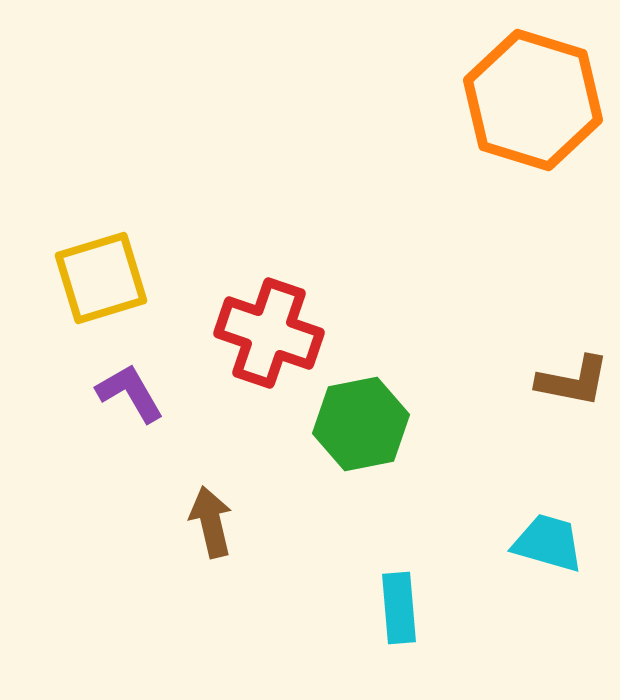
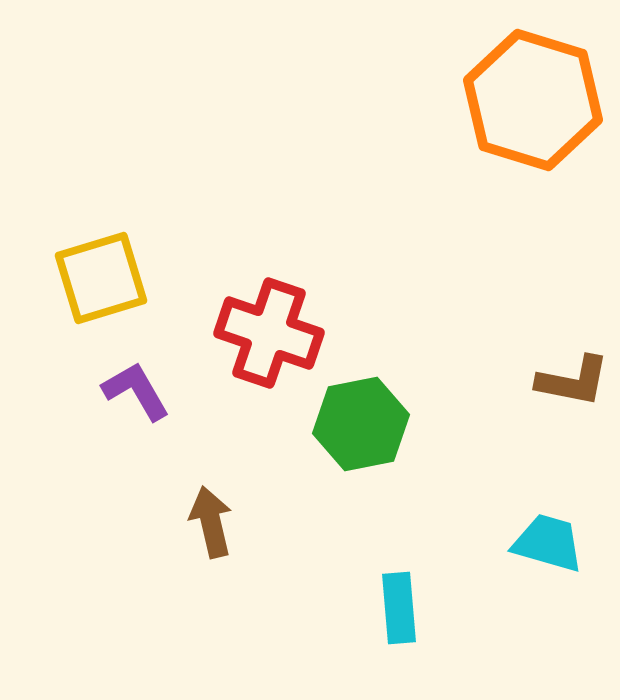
purple L-shape: moved 6 px right, 2 px up
